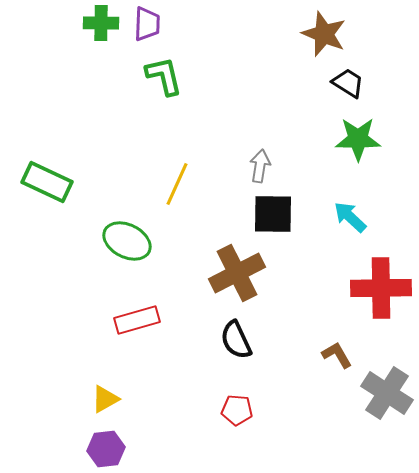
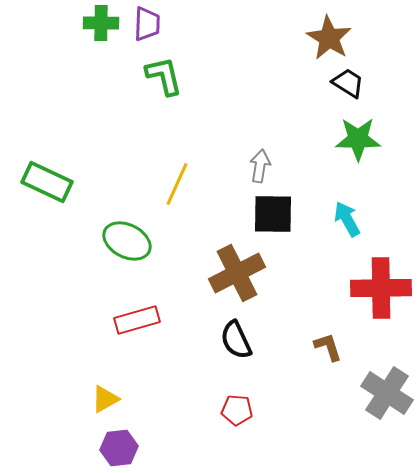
brown star: moved 5 px right, 4 px down; rotated 9 degrees clockwise
cyan arrow: moved 3 px left, 2 px down; rotated 18 degrees clockwise
brown L-shape: moved 9 px left, 8 px up; rotated 12 degrees clockwise
purple hexagon: moved 13 px right, 1 px up
